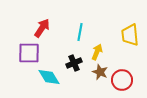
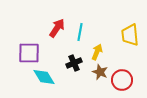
red arrow: moved 15 px right
cyan diamond: moved 5 px left
